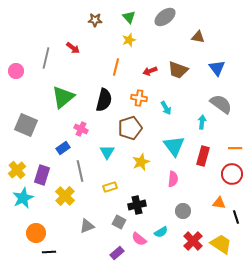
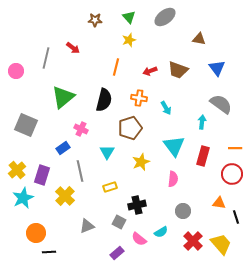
brown triangle at (198, 37): moved 1 px right, 2 px down
yellow trapezoid at (221, 244): rotated 15 degrees clockwise
